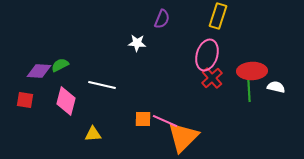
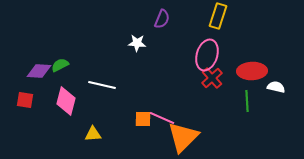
green line: moved 2 px left, 10 px down
pink line: moved 3 px left, 3 px up
